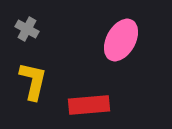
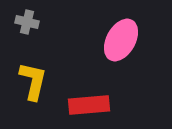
gray cross: moved 7 px up; rotated 15 degrees counterclockwise
